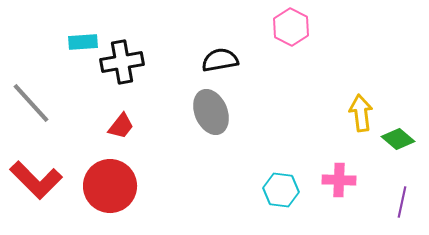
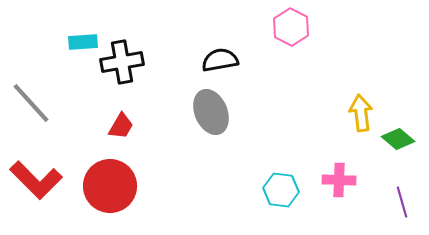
red trapezoid: rotated 8 degrees counterclockwise
purple line: rotated 28 degrees counterclockwise
